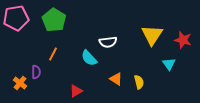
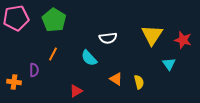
white semicircle: moved 4 px up
purple semicircle: moved 2 px left, 2 px up
orange cross: moved 6 px left, 1 px up; rotated 32 degrees counterclockwise
